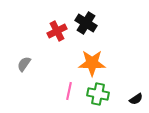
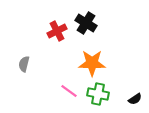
gray semicircle: rotated 21 degrees counterclockwise
pink line: rotated 66 degrees counterclockwise
black semicircle: moved 1 px left
